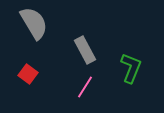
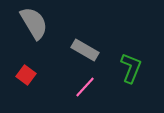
gray rectangle: rotated 32 degrees counterclockwise
red square: moved 2 px left, 1 px down
pink line: rotated 10 degrees clockwise
